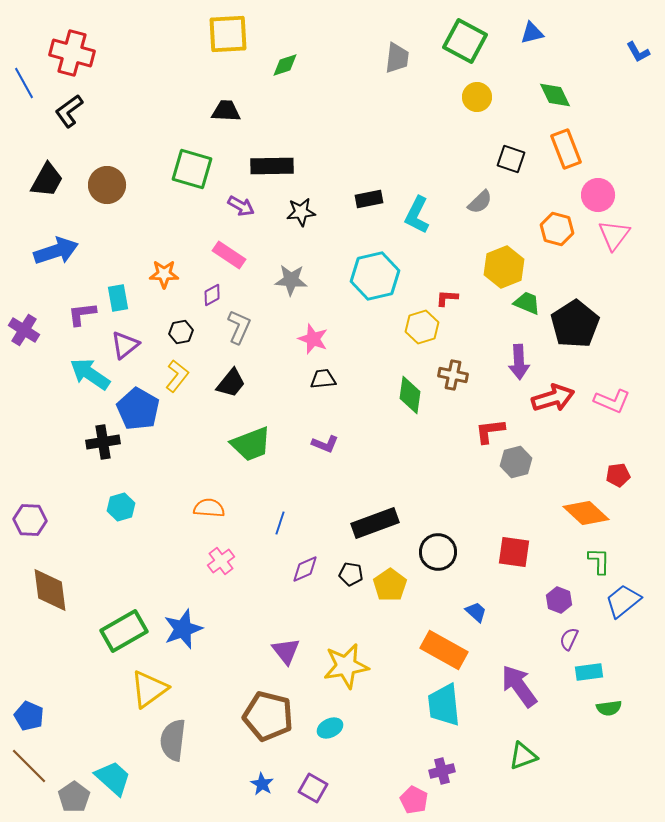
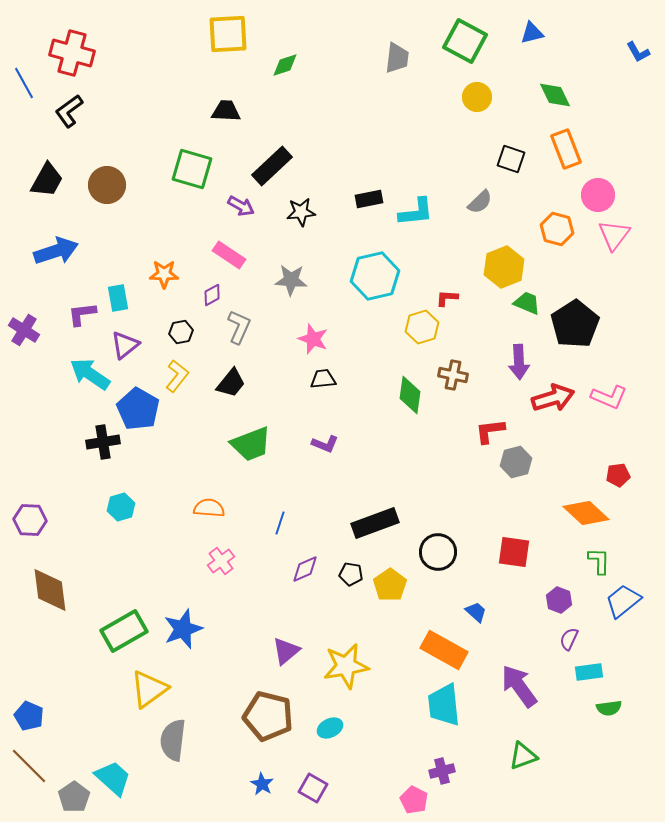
black rectangle at (272, 166): rotated 42 degrees counterclockwise
cyan L-shape at (417, 215): moved 1 px left, 3 px up; rotated 123 degrees counterclockwise
pink L-shape at (612, 401): moved 3 px left, 4 px up
purple triangle at (286, 651): rotated 28 degrees clockwise
